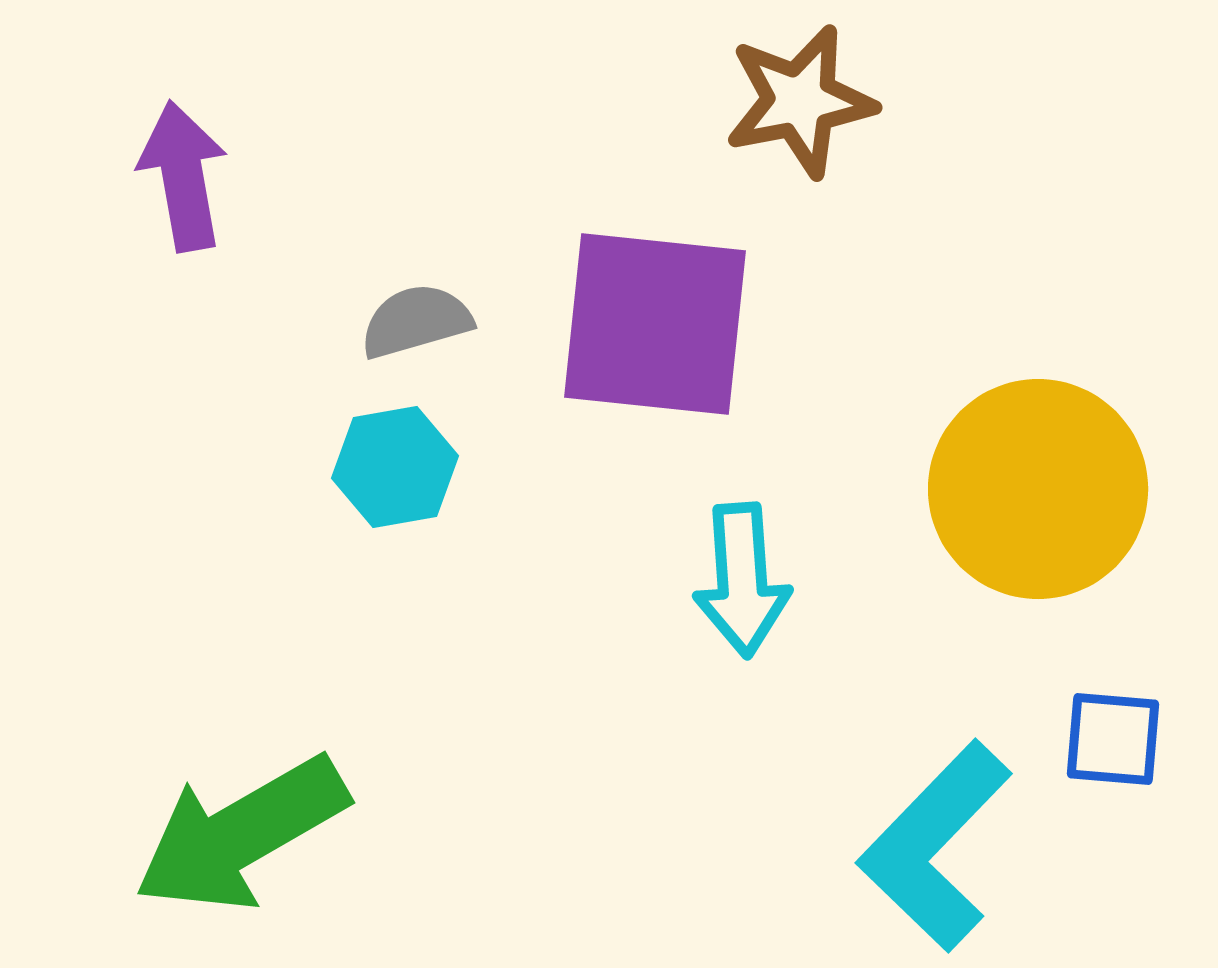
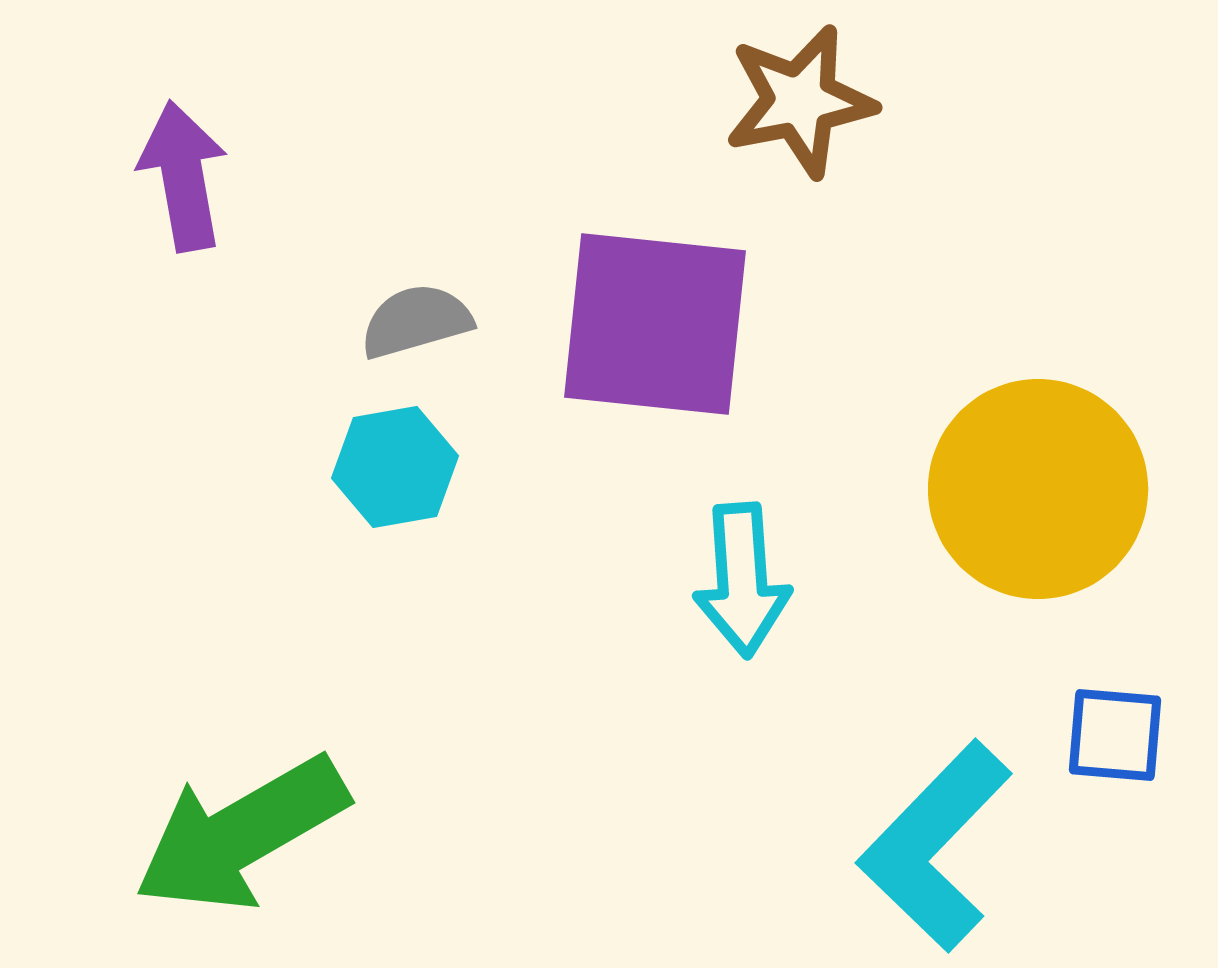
blue square: moved 2 px right, 4 px up
